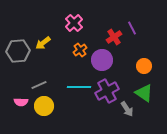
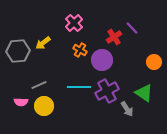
purple line: rotated 16 degrees counterclockwise
orange cross: rotated 24 degrees counterclockwise
orange circle: moved 10 px right, 4 px up
